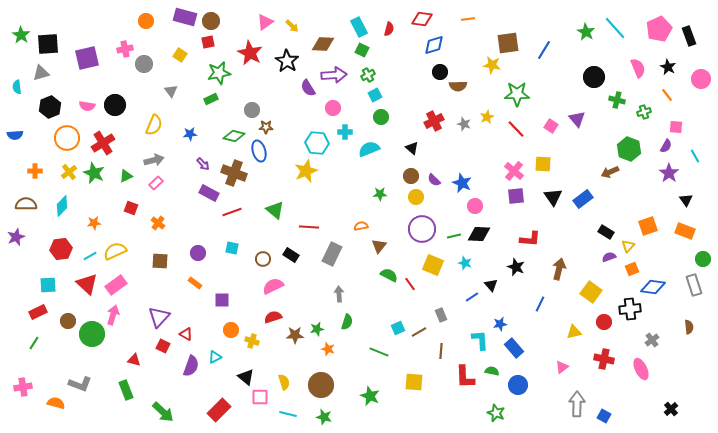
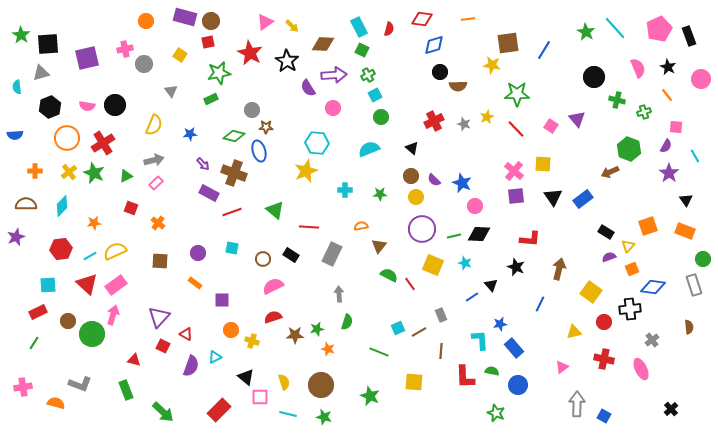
cyan cross at (345, 132): moved 58 px down
